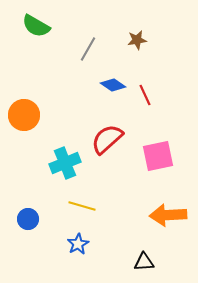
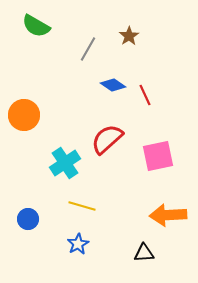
brown star: moved 8 px left, 4 px up; rotated 24 degrees counterclockwise
cyan cross: rotated 12 degrees counterclockwise
black triangle: moved 9 px up
